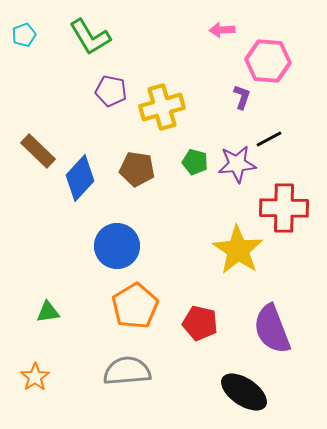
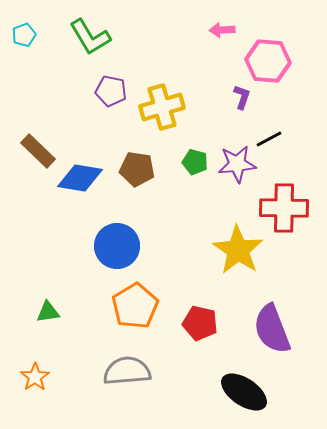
blue diamond: rotated 57 degrees clockwise
